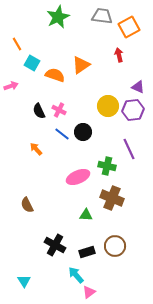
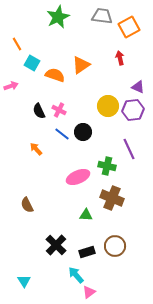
red arrow: moved 1 px right, 3 px down
black cross: moved 1 px right; rotated 15 degrees clockwise
